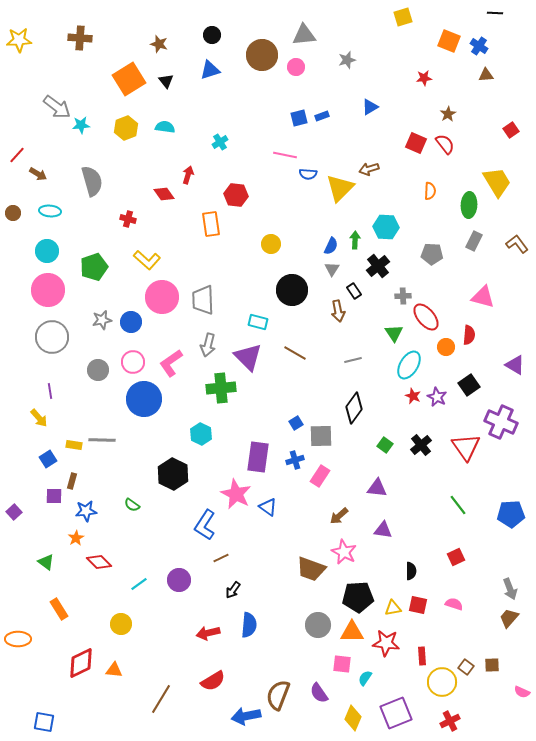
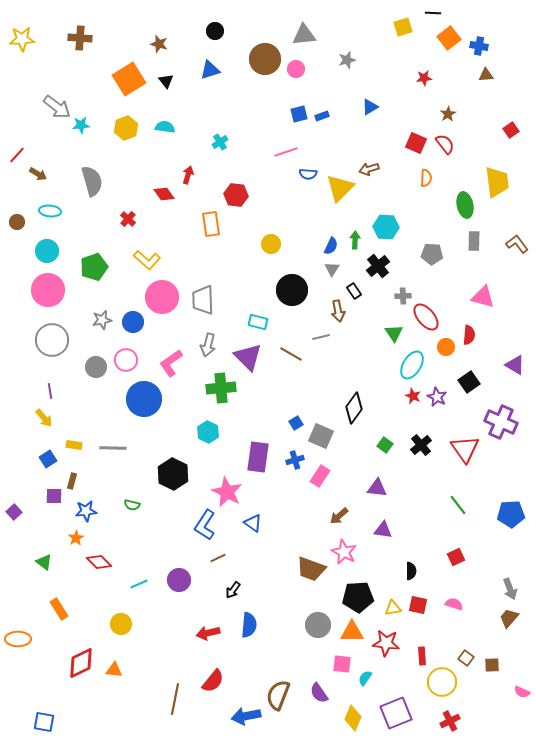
black line at (495, 13): moved 62 px left
yellow square at (403, 17): moved 10 px down
black circle at (212, 35): moved 3 px right, 4 px up
yellow star at (19, 40): moved 3 px right, 1 px up
orange square at (449, 41): moved 3 px up; rotated 30 degrees clockwise
blue cross at (479, 46): rotated 24 degrees counterclockwise
brown circle at (262, 55): moved 3 px right, 4 px down
pink circle at (296, 67): moved 2 px down
blue square at (299, 118): moved 4 px up
pink line at (285, 155): moved 1 px right, 3 px up; rotated 30 degrees counterclockwise
yellow trapezoid at (497, 182): rotated 24 degrees clockwise
orange semicircle at (430, 191): moved 4 px left, 13 px up
green ellipse at (469, 205): moved 4 px left; rotated 15 degrees counterclockwise
brown circle at (13, 213): moved 4 px right, 9 px down
red cross at (128, 219): rotated 28 degrees clockwise
gray rectangle at (474, 241): rotated 24 degrees counterclockwise
blue circle at (131, 322): moved 2 px right
gray circle at (52, 337): moved 3 px down
brown line at (295, 353): moved 4 px left, 1 px down
gray line at (353, 360): moved 32 px left, 23 px up
pink circle at (133, 362): moved 7 px left, 2 px up
cyan ellipse at (409, 365): moved 3 px right
gray circle at (98, 370): moved 2 px left, 3 px up
black square at (469, 385): moved 3 px up
yellow arrow at (39, 418): moved 5 px right
cyan hexagon at (201, 434): moved 7 px right, 2 px up
gray square at (321, 436): rotated 25 degrees clockwise
gray line at (102, 440): moved 11 px right, 8 px down
red triangle at (466, 447): moved 1 px left, 2 px down
pink star at (236, 494): moved 9 px left, 2 px up
green semicircle at (132, 505): rotated 21 degrees counterclockwise
blue triangle at (268, 507): moved 15 px left, 16 px down
brown line at (221, 558): moved 3 px left
green triangle at (46, 562): moved 2 px left
cyan line at (139, 584): rotated 12 degrees clockwise
brown square at (466, 667): moved 9 px up
red semicircle at (213, 681): rotated 20 degrees counterclockwise
brown line at (161, 699): moved 14 px right; rotated 20 degrees counterclockwise
